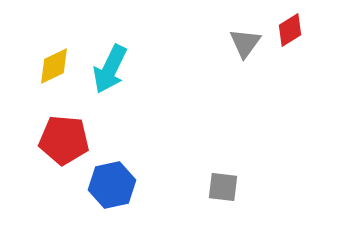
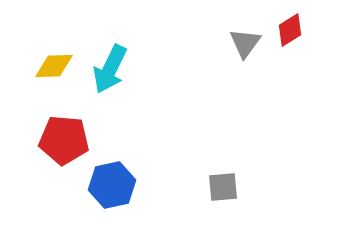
yellow diamond: rotated 24 degrees clockwise
gray square: rotated 12 degrees counterclockwise
